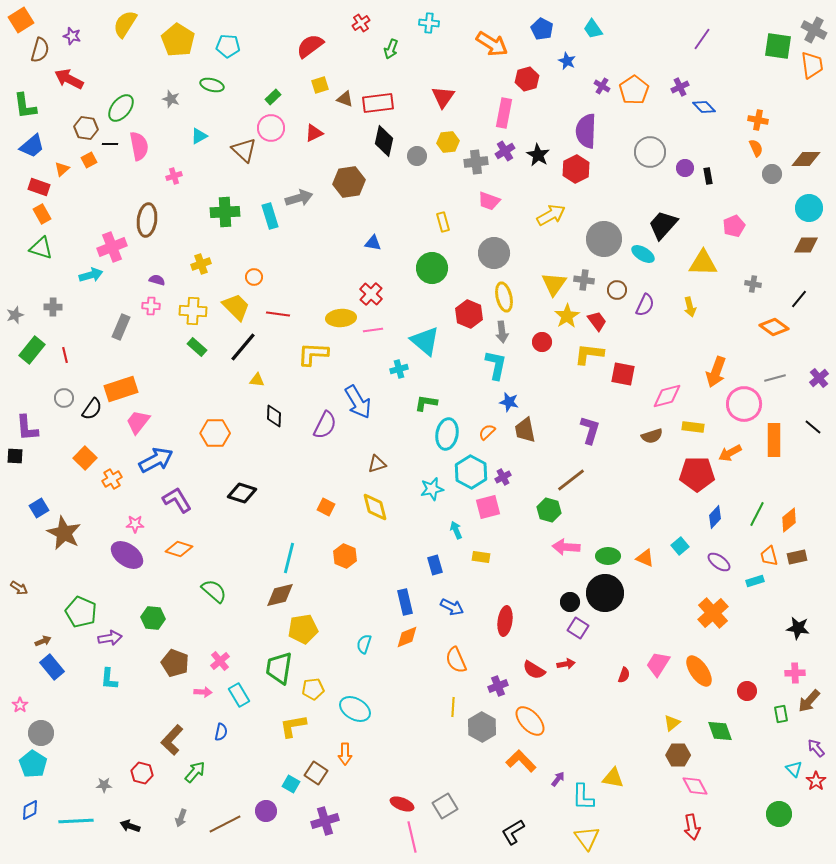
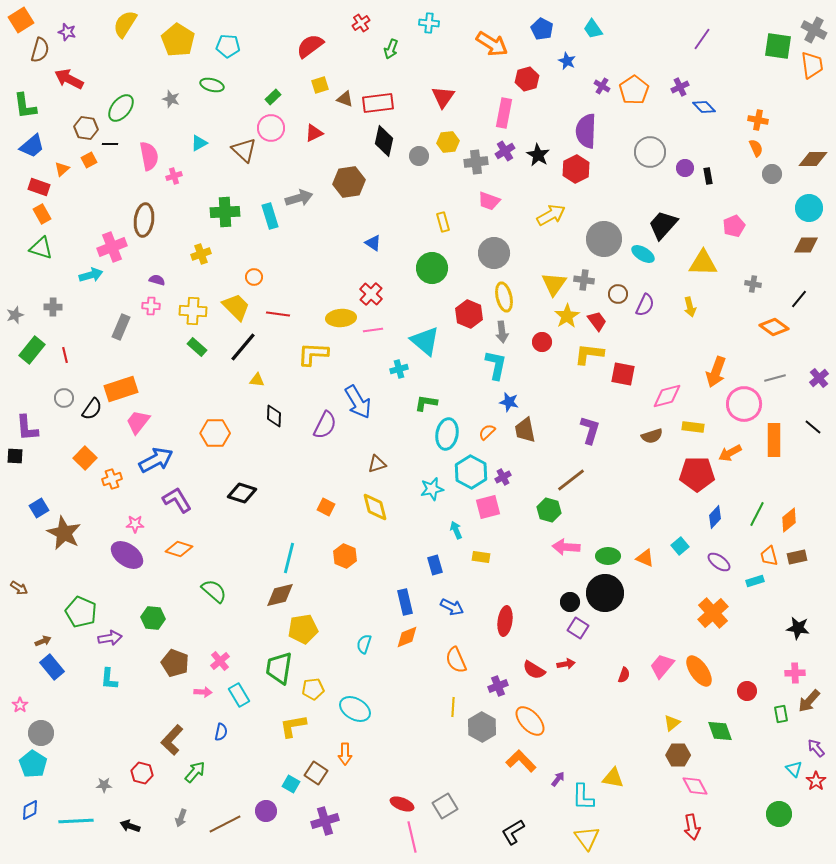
purple star at (72, 36): moved 5 px left, 4 px up
cyan triangle at (199, 136): moved 7 px down
pink semicircle at (139, 146): moved 10 px right, 10 px down
gray circle at (417, 156): moved 2 px right
brown diamond at (806, 159): moved 7 px right
brown ellipse at (147, 220): moved 3 px left
blue triangle at (373, 243): rotated 24 degrees clockwise
yellow cross at (201, 264): moved 10 px up
brown circle at (617, 290): moved 1 px right, 4 px down
orange cross at (112, 479): rotated 12 degrees clockwise
pink trapezoid at (658, 664): moved 4 px right, 2 px down; rotated 8 degrees clockwise
